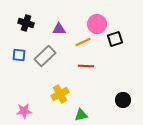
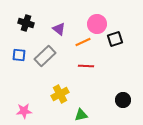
purple triangle: rotated 40 degrees clockwise
